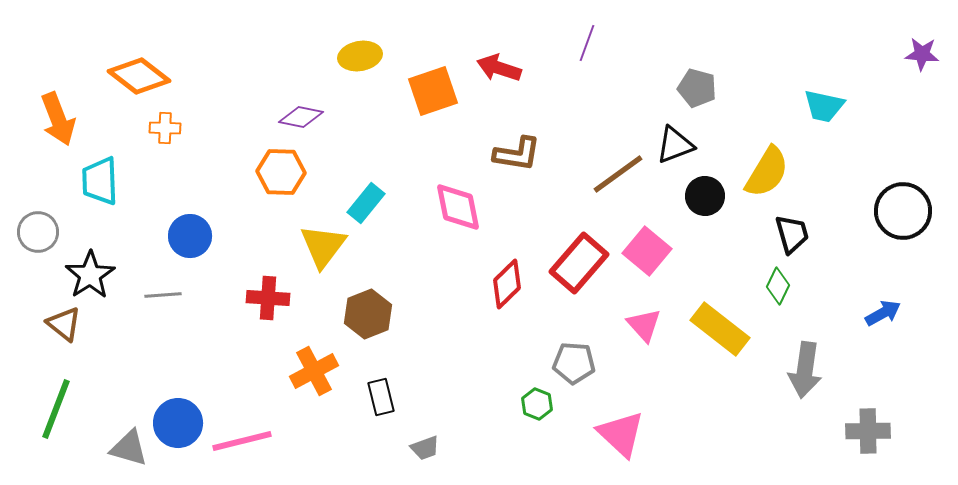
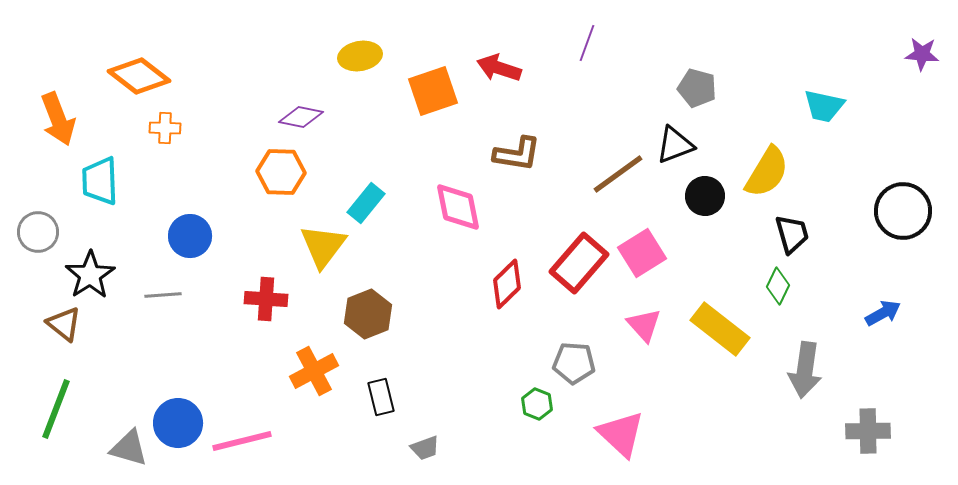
pink square at (647, 251): moved 5 px left, 2 px down; rotated 18 degrees clockwise
red cross at (268, 298): moved 2 px left, 1 px down
